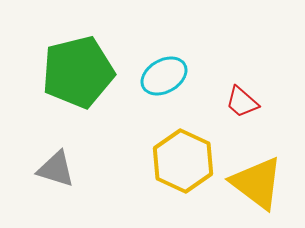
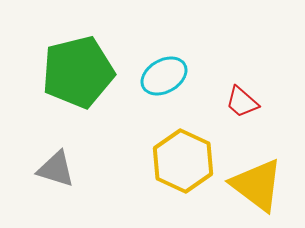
yellow triangle: moved 2 px down
